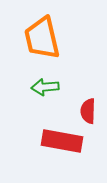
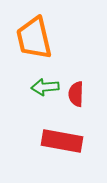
orange trapezoid: moved 8 px left
red semicircle: moved 12 px left, 17 px up
